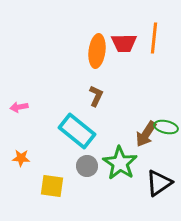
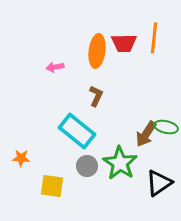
pink arrow: moved 36 px right, 40 px up
